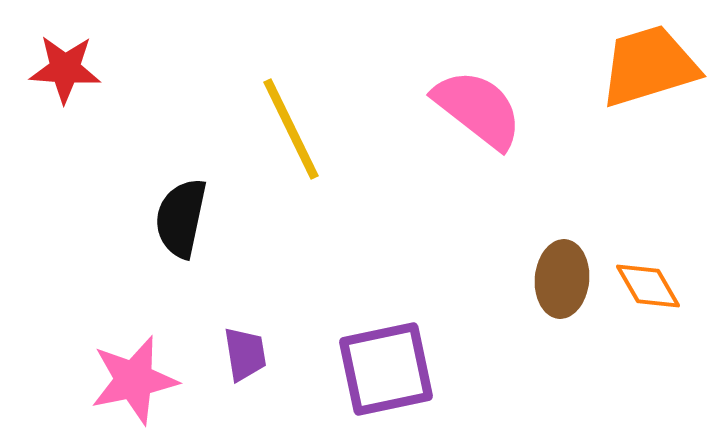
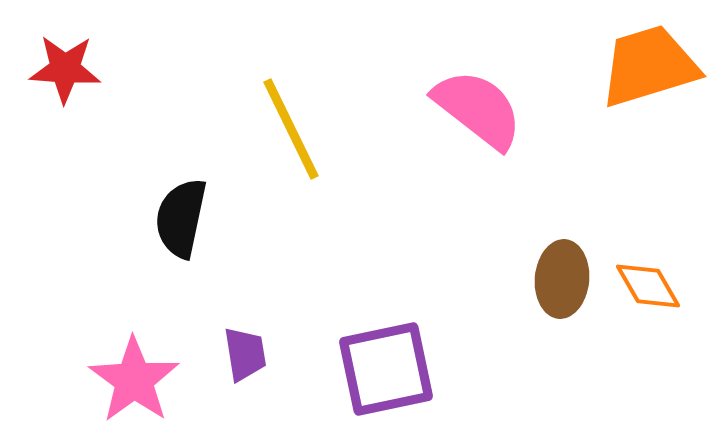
pink star: rotated 24 degrees counterclockwise
